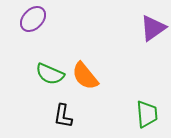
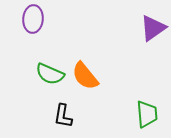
purple ellipse: rotated 40 degrees counterclockwise
